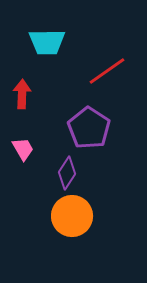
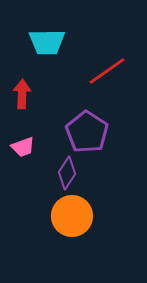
purple pentagon: moved 2 px left, 4 px down
pink trapezoid: moved 2 px up; rotated 100 degrees clockwise
